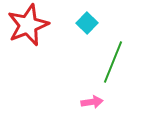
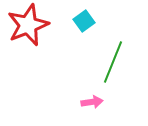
cyan square: moved 3 px left, 2 px up; rotated 10 degrees clockwise
